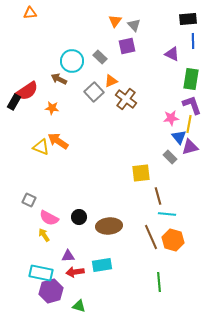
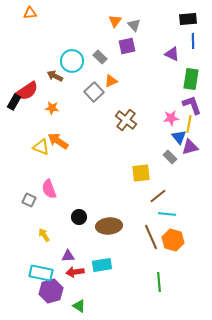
brown arrow at (59, 79): moved 4 px left, 3 px up
brown cross at (126, 99): moved 21 px down
brown line at (158, 196): rotated 66 degrees clockwise
pink semicircle at (49, 218): moved 29 px up; rotated 42 degrees clockwise
green triangle at (79, 306): rotated 16 degrees clockwise
